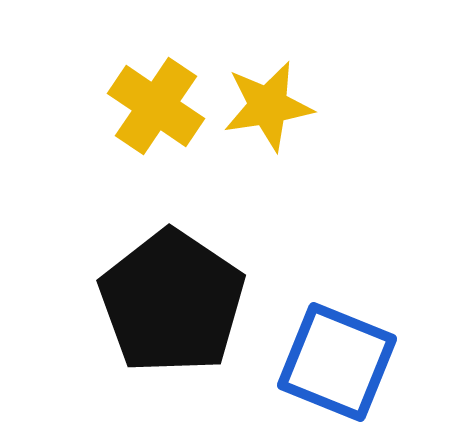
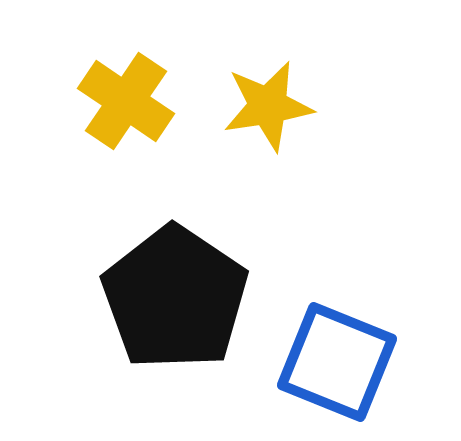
yellow cross: moved 30 px left, 5 px up
black pentagon: moved 3 px right, 4 px up
